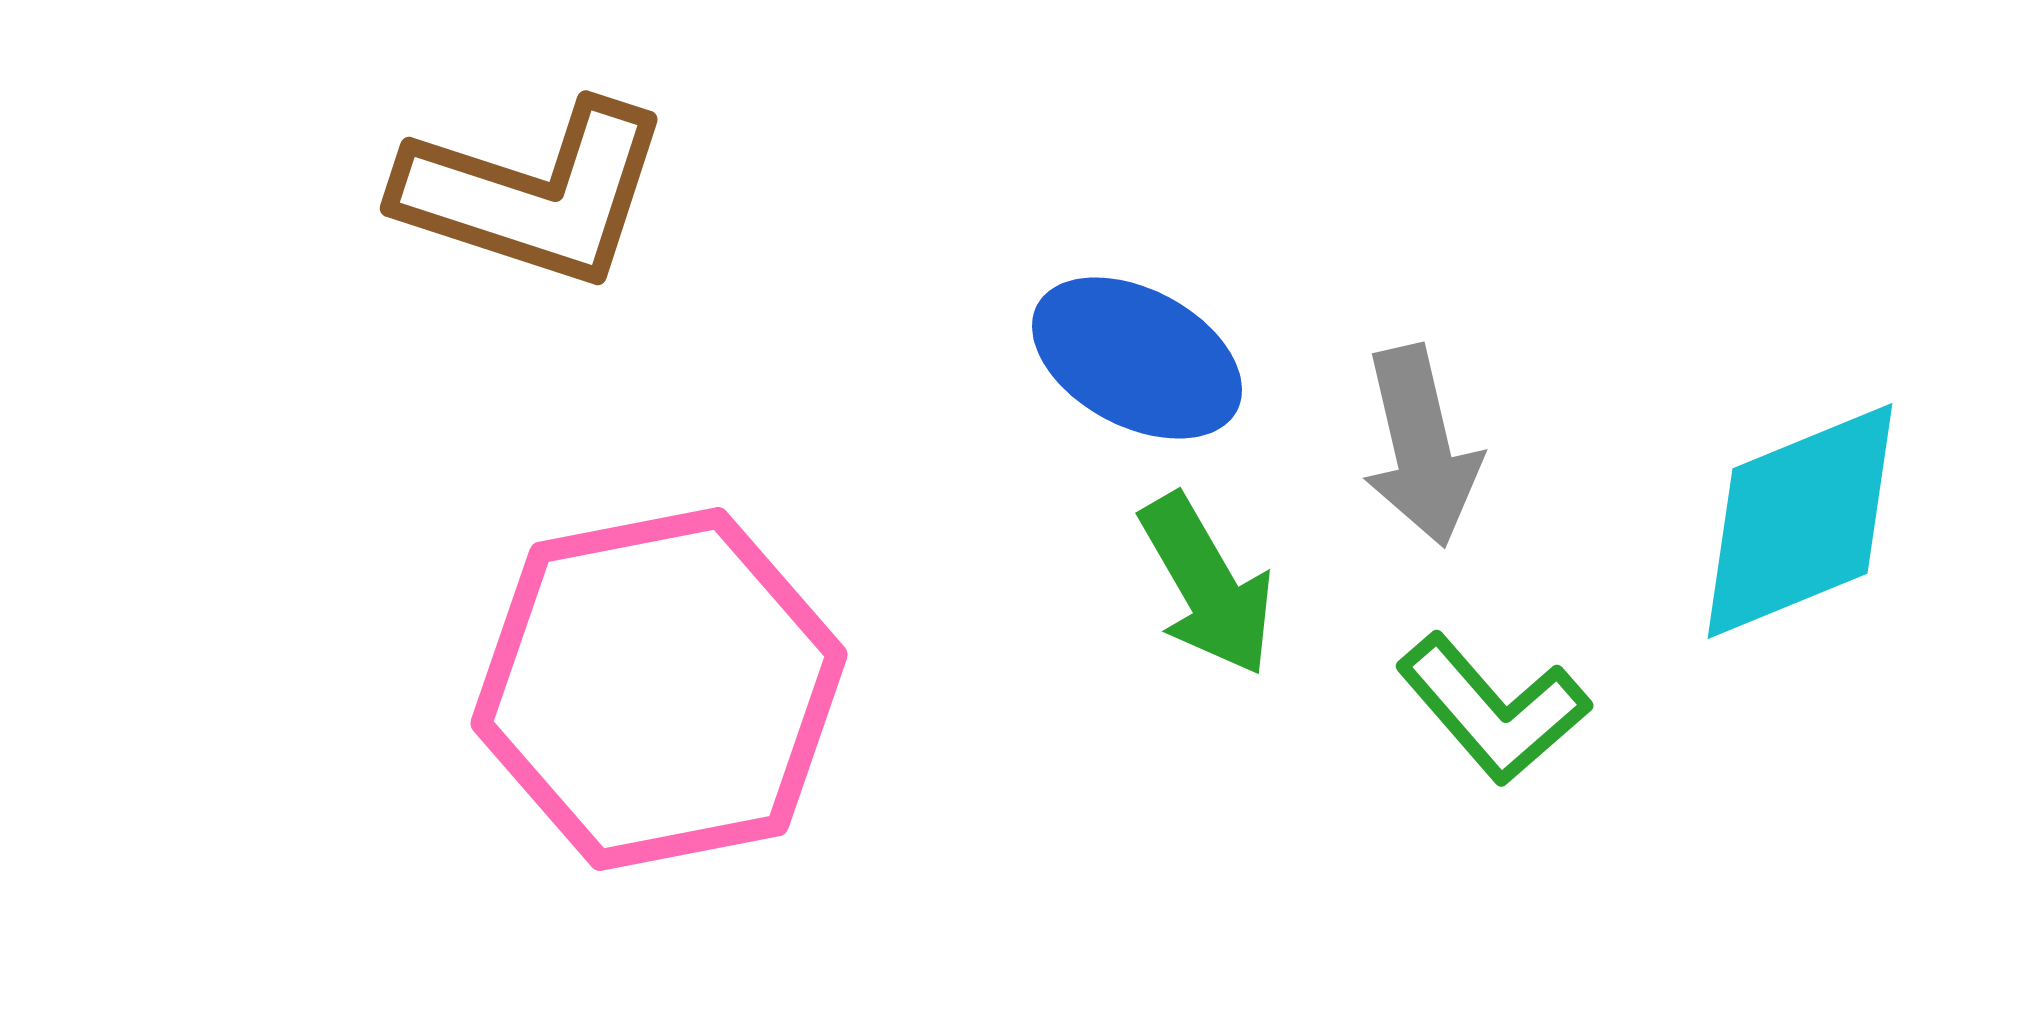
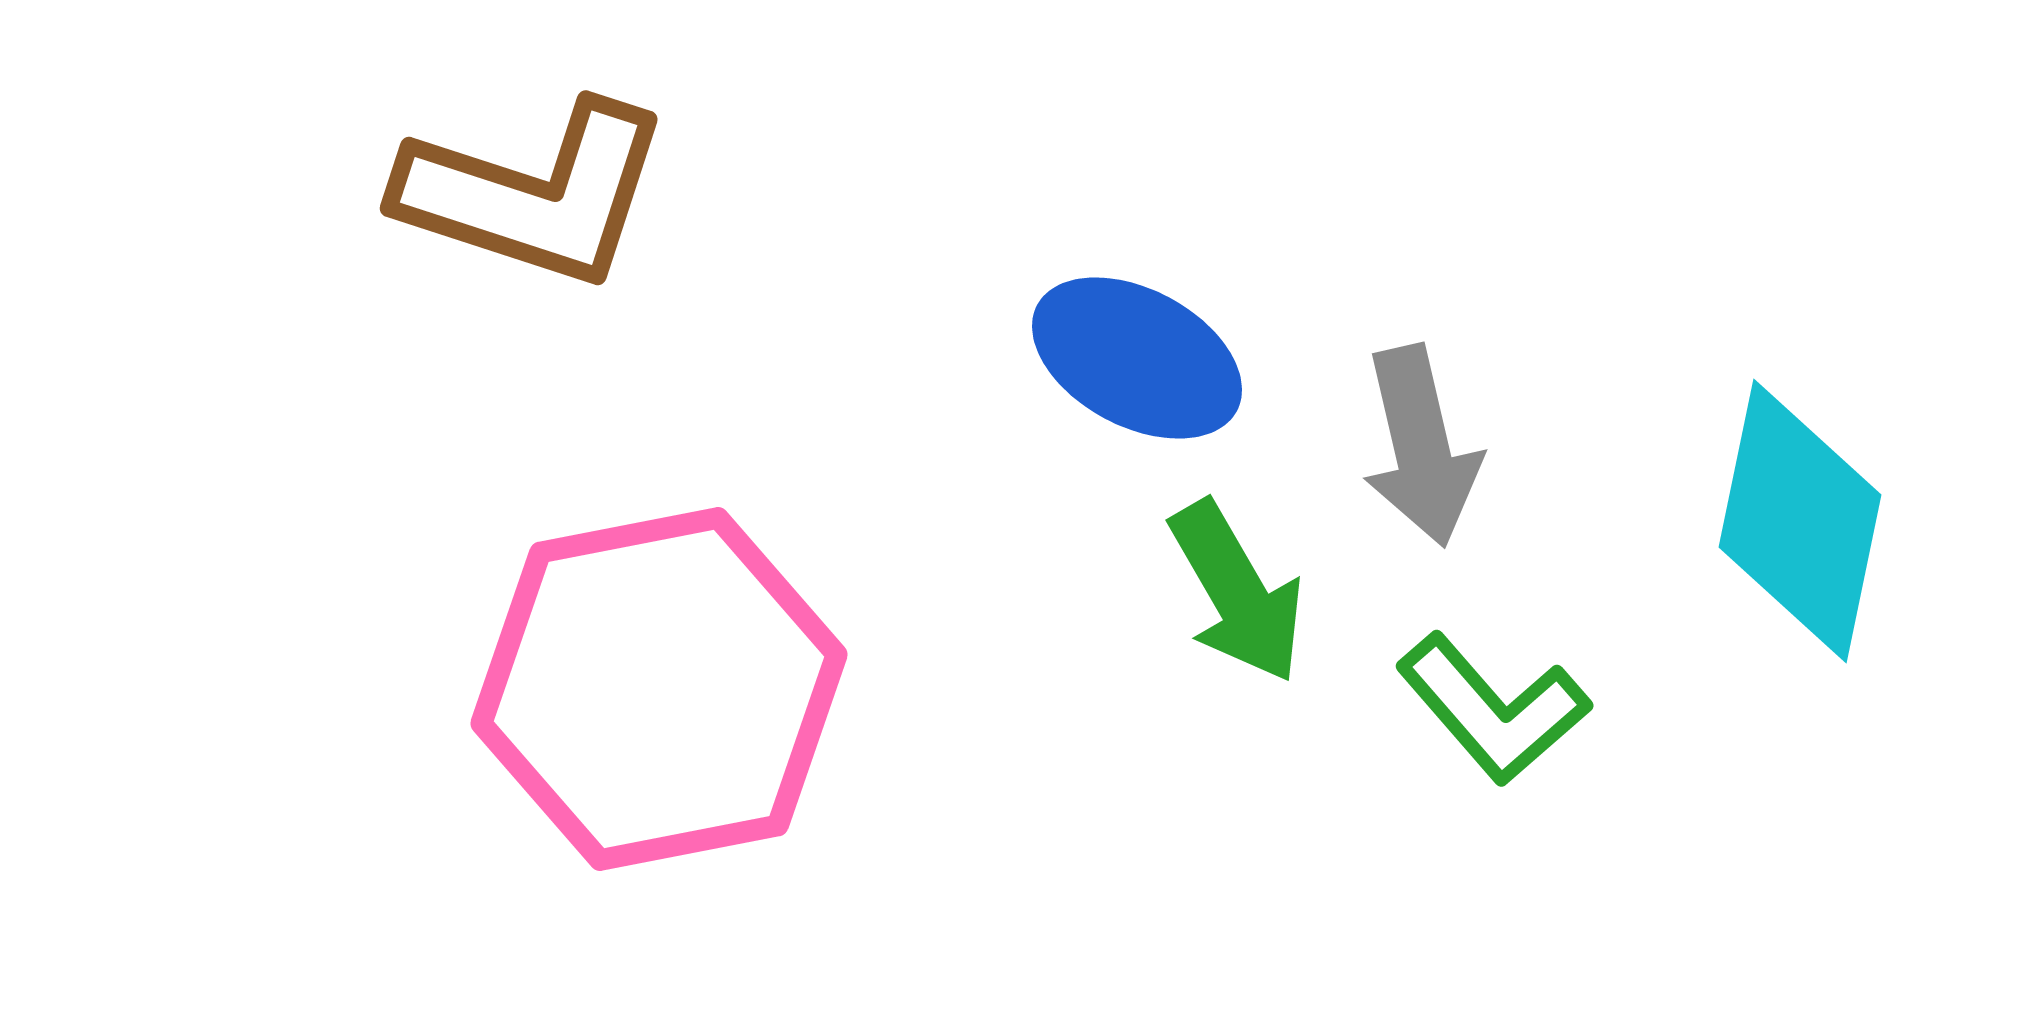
cyan diamond: rotated 56 degrees counterclockwise
green arrow: moved 30 px right, 7 px down
